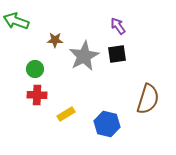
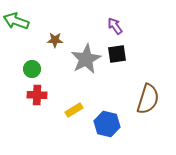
purple arrow: moved 3 px left
gray star: moved 2 px right, 3 px down
green circle: moved 3 px left
yellow rectangle: moved 8 px right, 4 px up
